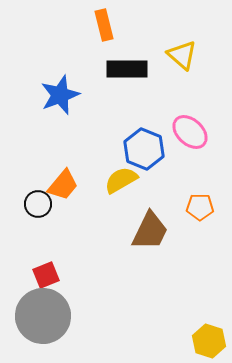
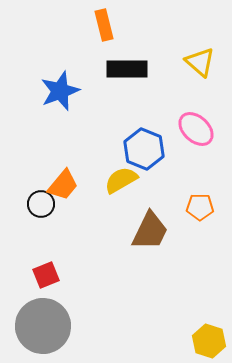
yellow triangle: moved 18 px right, 7 px down
blue star: moved 4 px up
pink ellipse: moved 6 px right, 3 px up
black circle: moved 3 px right
gray circle: moved 10 px down
